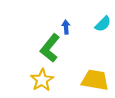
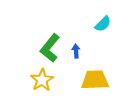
blue arrow: moved 10 px right, 24 px down
yellow trapezoid: rotated 12 degrees counterclockwise
